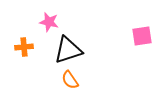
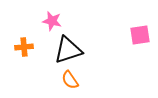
pink star: moved 3 px right, 1 px up
pink square: moved 2 px left, 1 px up
